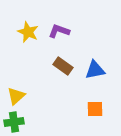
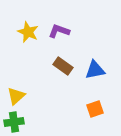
orange square: rotated 18 degrees counterclockwise
